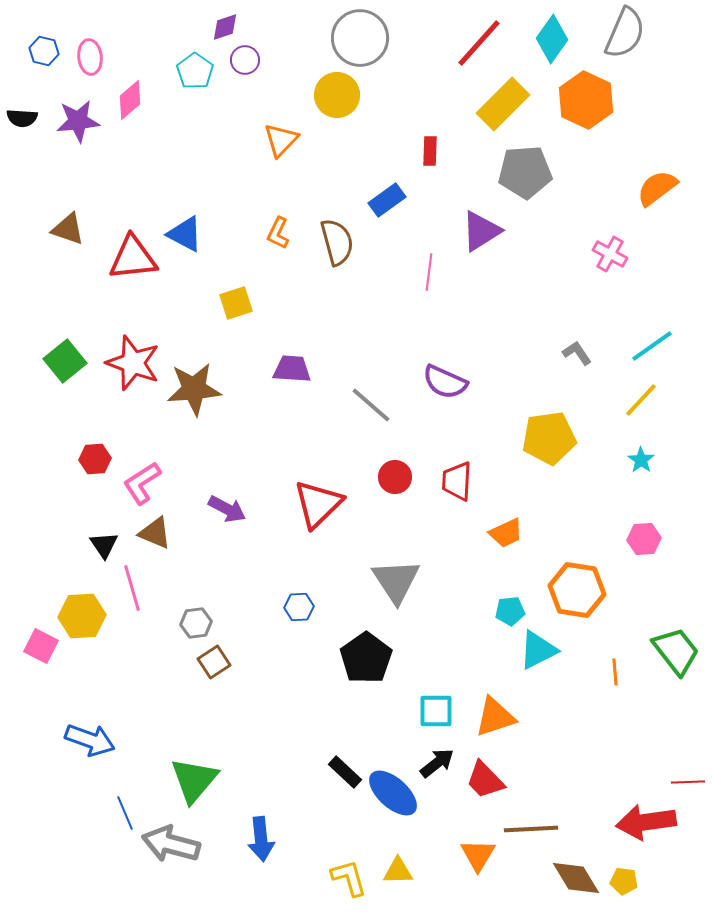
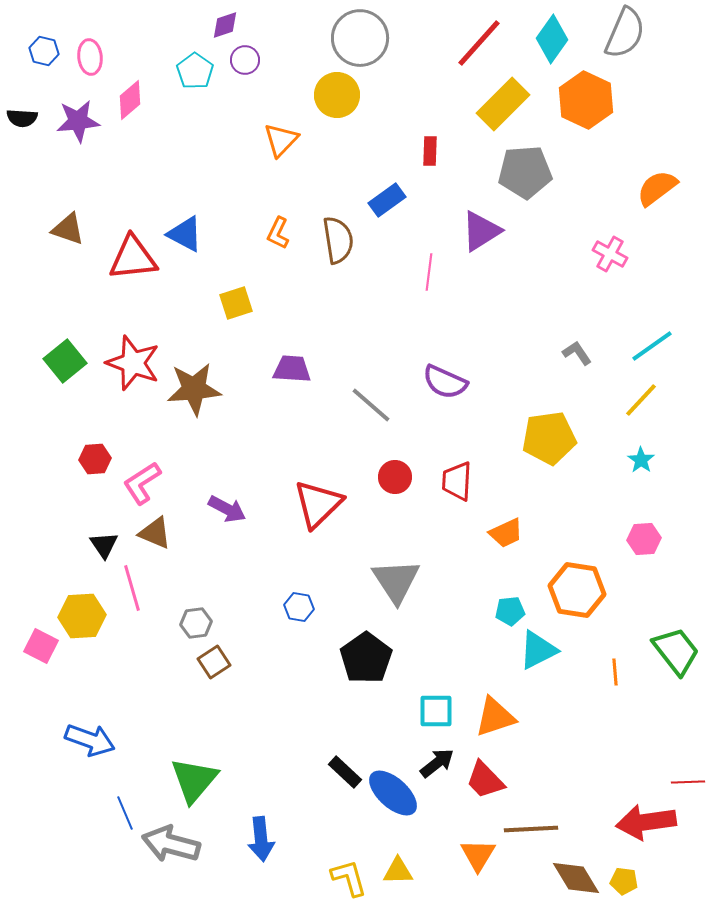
purple diamond at (225, 27): moved 2 px up
brown semicircle at (337, 242): moved 1 px right, 2 px up; rotated 6 degrees clockwise
blue hexagon at (299, 607): rotated 12 degrees clockwise
